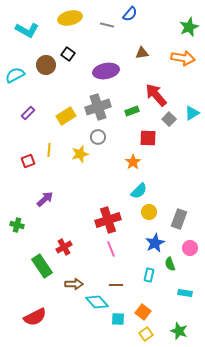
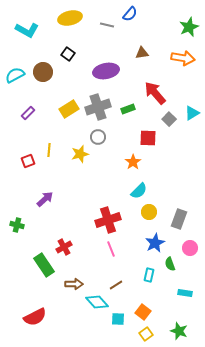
brown circle at (46, 65): moved 3 px left, 7 px down
red arrow at (156, 95): moved 1 px left, 2 px up
green rectangle at (132, 111): moved 4 px left, 2 px up
yellow rectangle at (66, 116): moved 3 px right, 7 px up
green rectangle at (42, 266): moved 2 px right, 1 px up
brown line at (116, 285): rotated 32 degrees counterclockwise
